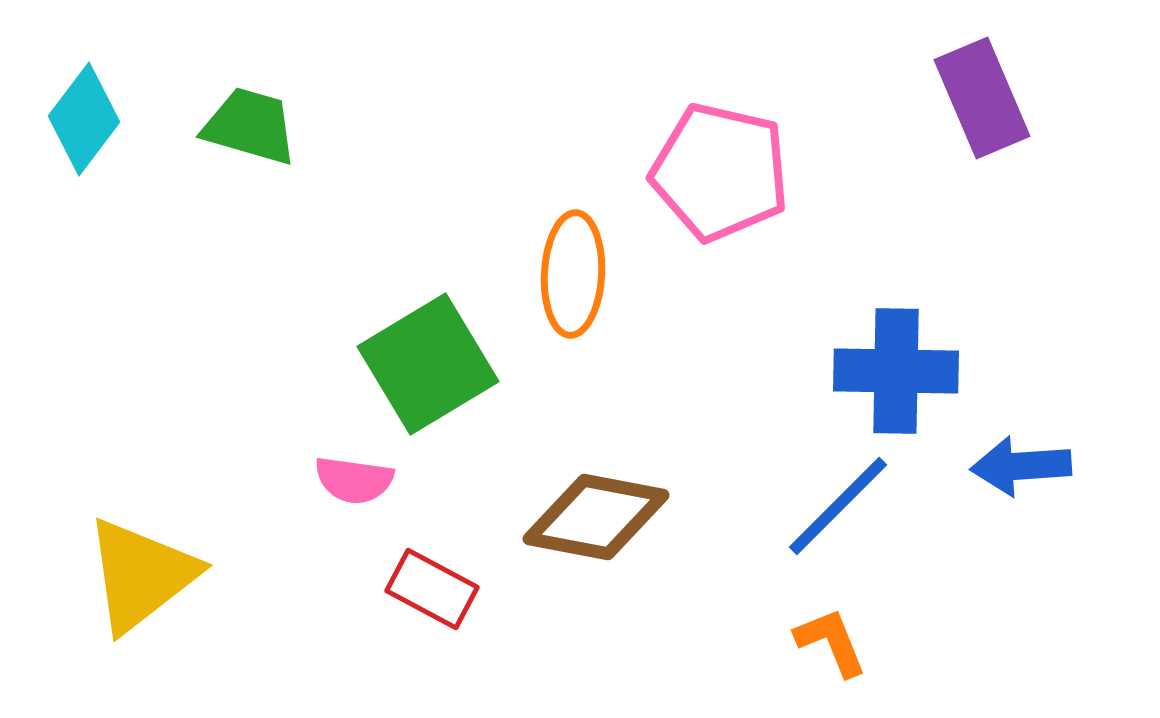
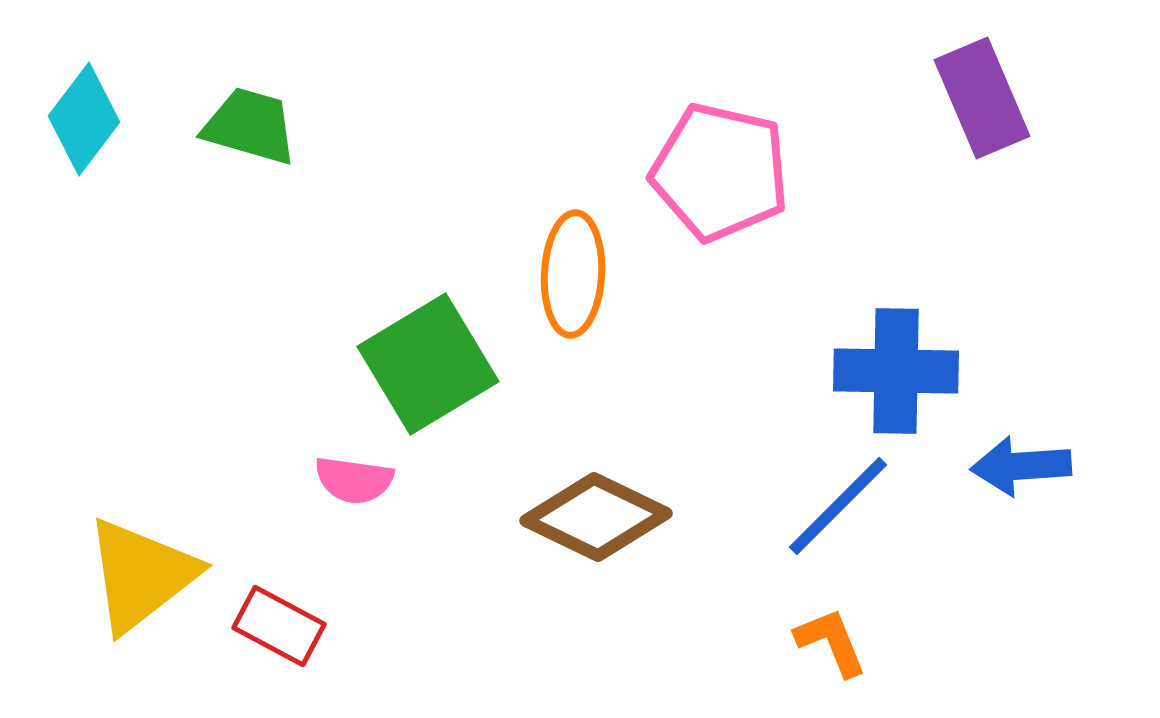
brown diamond: rotated 15 degrees clockwise
red rectangle: moved 153 px left, 37 px down
